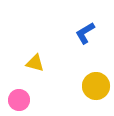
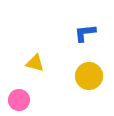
blue L-shape: rotated 25 degrees clockwise
yellow circle: moved 7 px left, 10 px up
